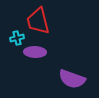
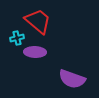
red trapezoid: rotated 144 degrees clockwise
